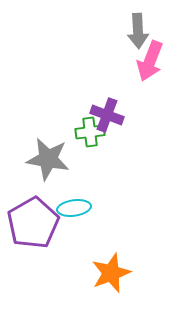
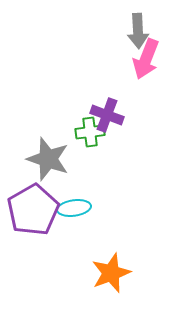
pink arrow: moved 4 px left, 2 px up
gray star: rotated 9 degrees clockwise
purple pentagon: moved 13 px up
